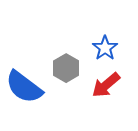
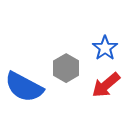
blue semicircle: rotated 9 degrees counterclockwise
